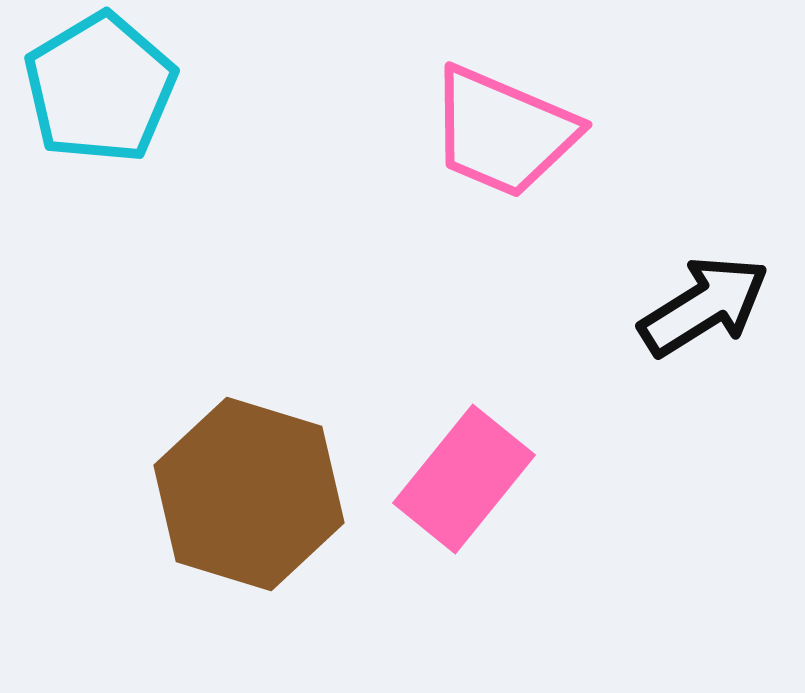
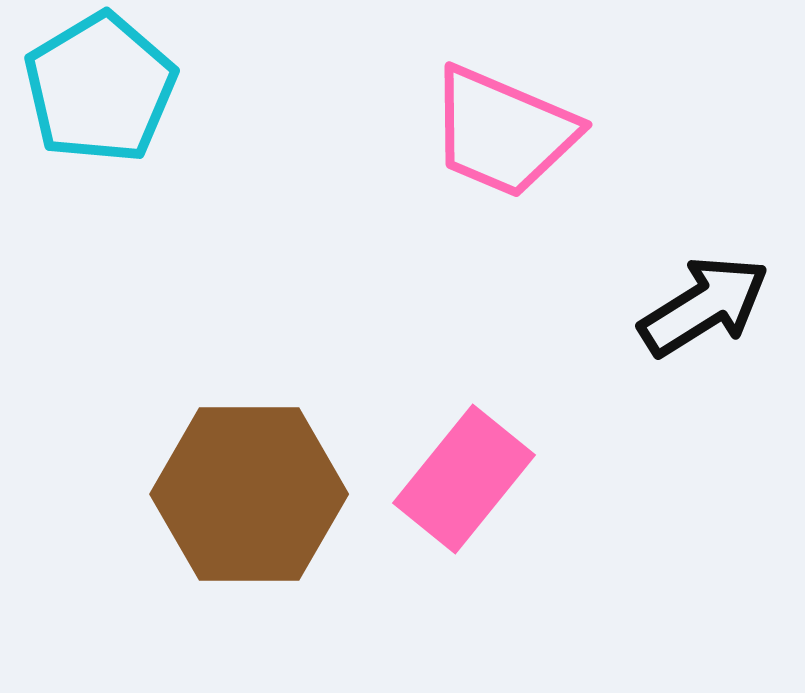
brown hexagon: rotated 17 degrees counterclockwise
